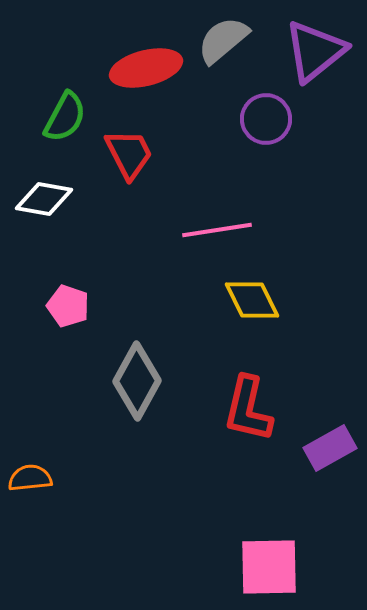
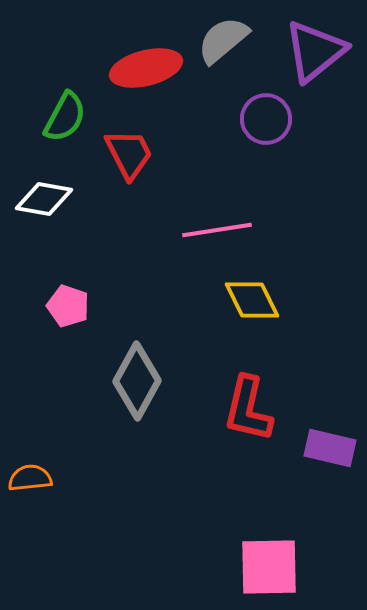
purple rectangle: rotated 42 degrees clockwise
